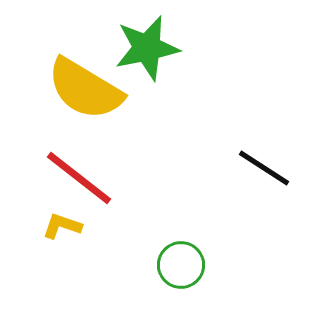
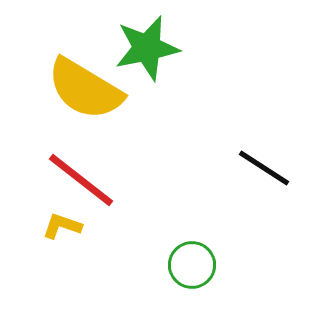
red line: moved 2 px right, 2 px down
green circle: moved 11 px right
